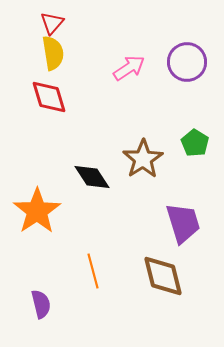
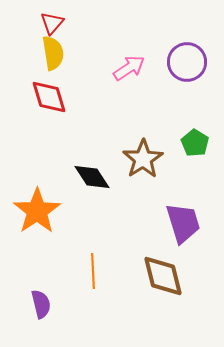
orange line: rotated 12 degrees clockwise
